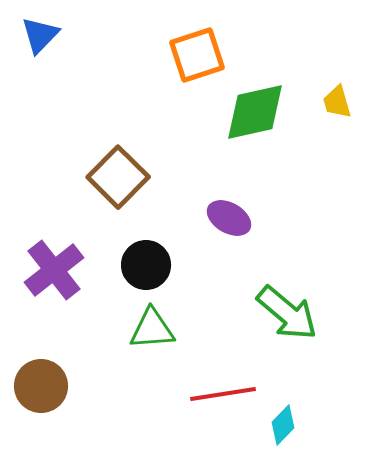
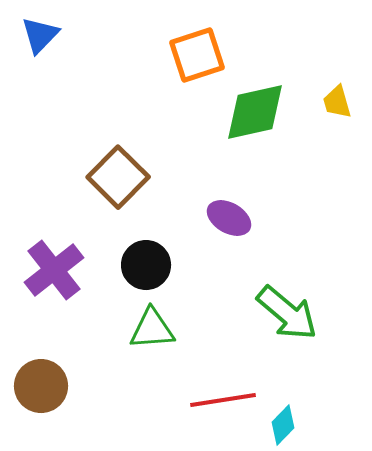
red line: moved 6 px down
